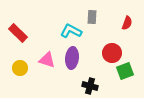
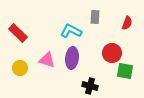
gray rectangle: moved 3 px right
green square: rotated 30 degrees clockwise
